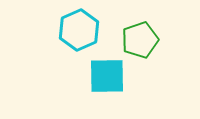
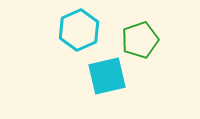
cyan square: rotated 12 degrees counterclockwise
